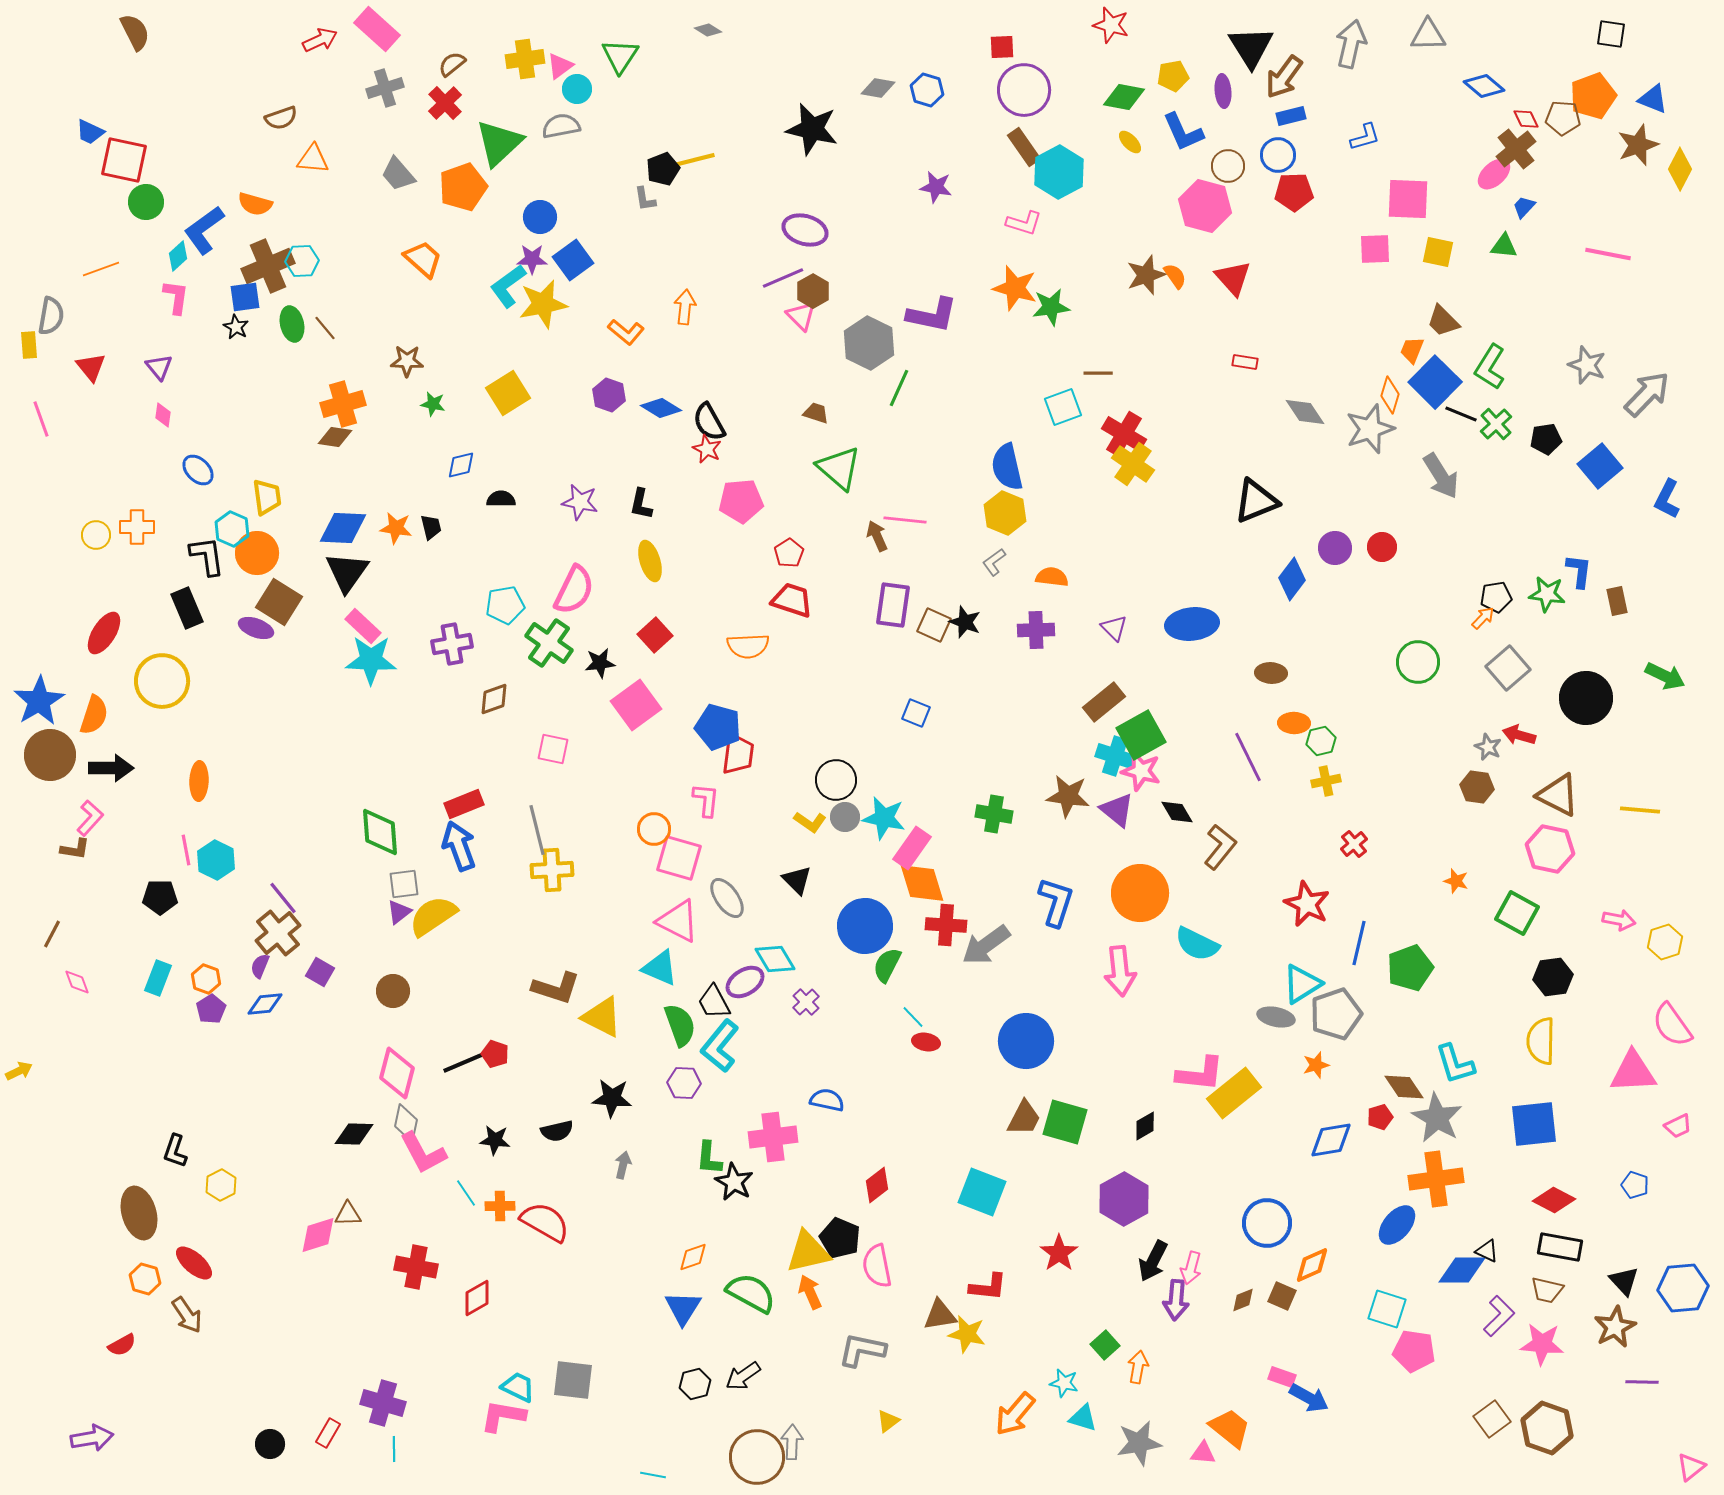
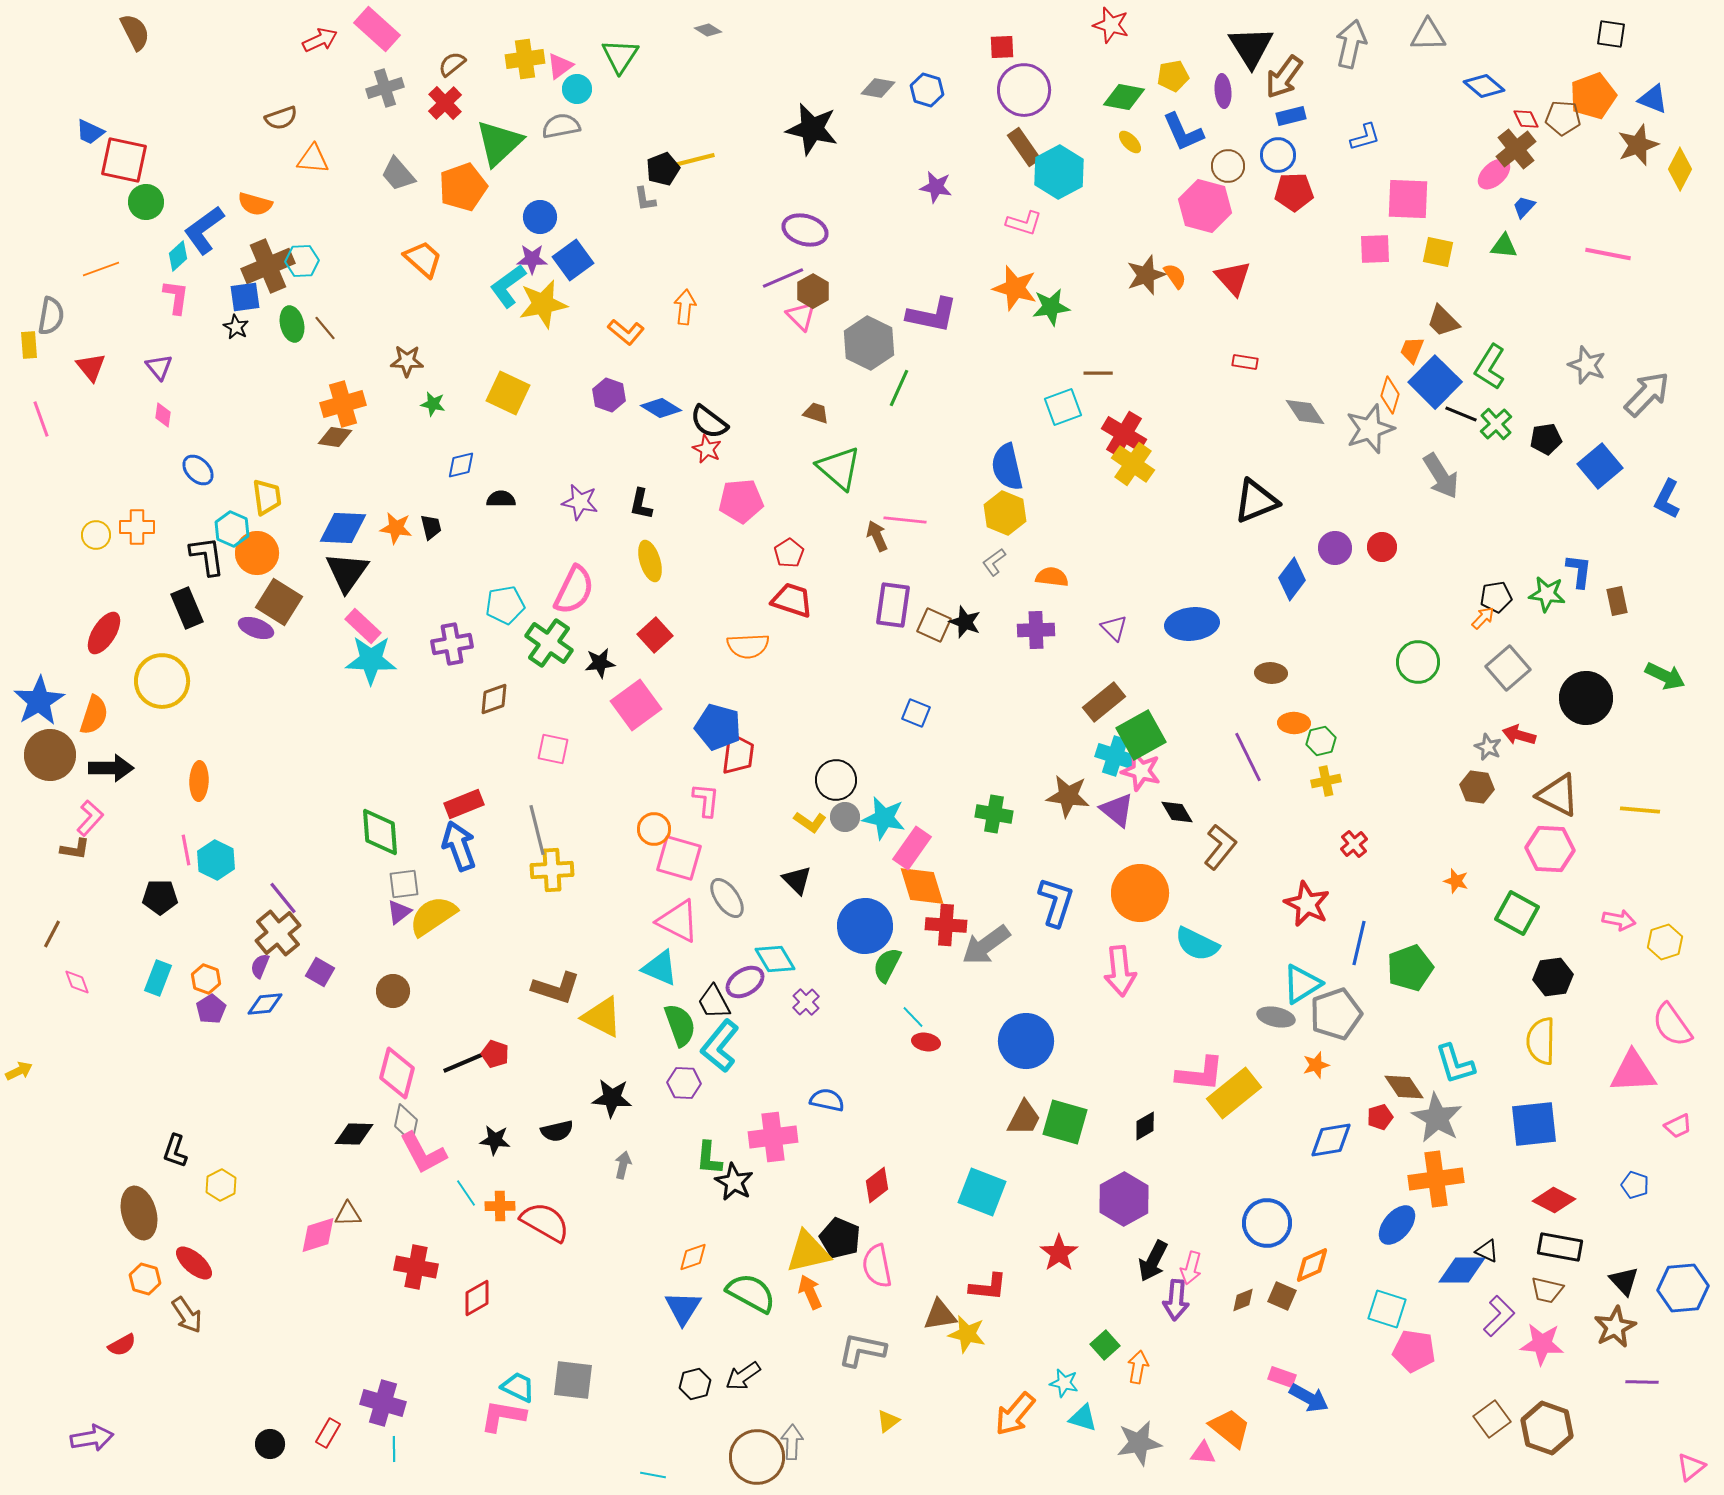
yellow square at (508, 393): rotated 33 degrees counterclockwise
black semicircle at (709, 422): rotated 24 degrees counterclockwise
pink hexagon at (1550, 849): rotated 9 degrees counterclockwise
orange diamond at (922, 883): moved 3 px down
